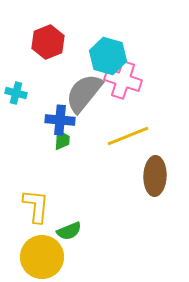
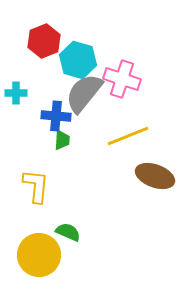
red hexagon: moved 4 px left, 1 px up
cyan hexagon: moved 30 px left, 4 px down
pink cross: moved 1 px left, 1 px up
cyan cross: rotated 15 degrees counterclockwise
blue cross: moved 4 px left, 4 px up
brown ellipse: rotated 72 degrees counterclockwise
yellow L-shape: moved 20 px up
green semicircle: moved 1 px left, 1 px down; rotated 135 degrees counterclockwise
yellow circle: moved 3 px left, 2 px up
